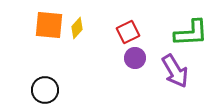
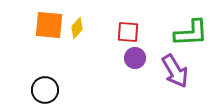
red square: rotated 30 degrees clockwise
